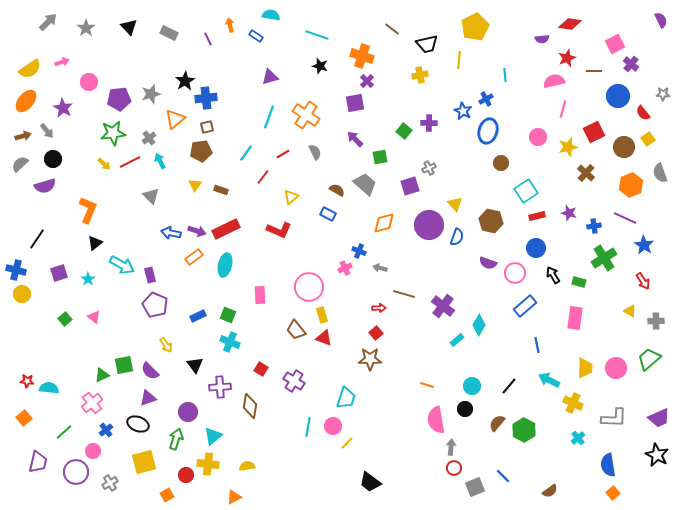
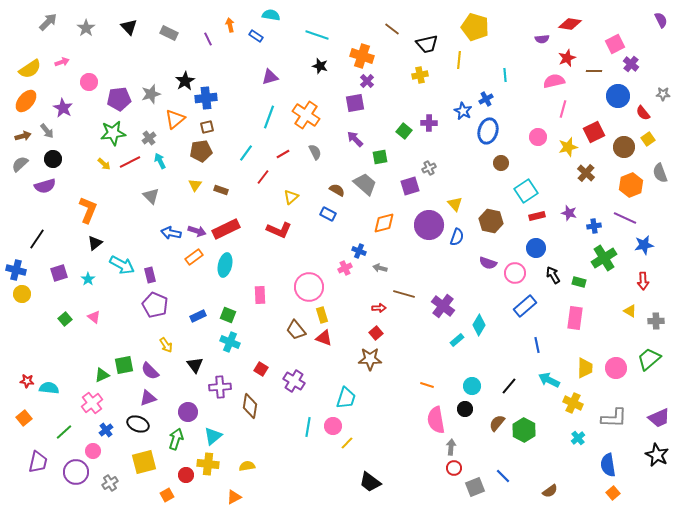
yellow pentagon at (475, 27): rotated 28 degrees counterclockwise
blue star at (644, 245): rotated 30 degrees clockwise
red arrow at (643, 281): rotated 30 degrees clockwise
